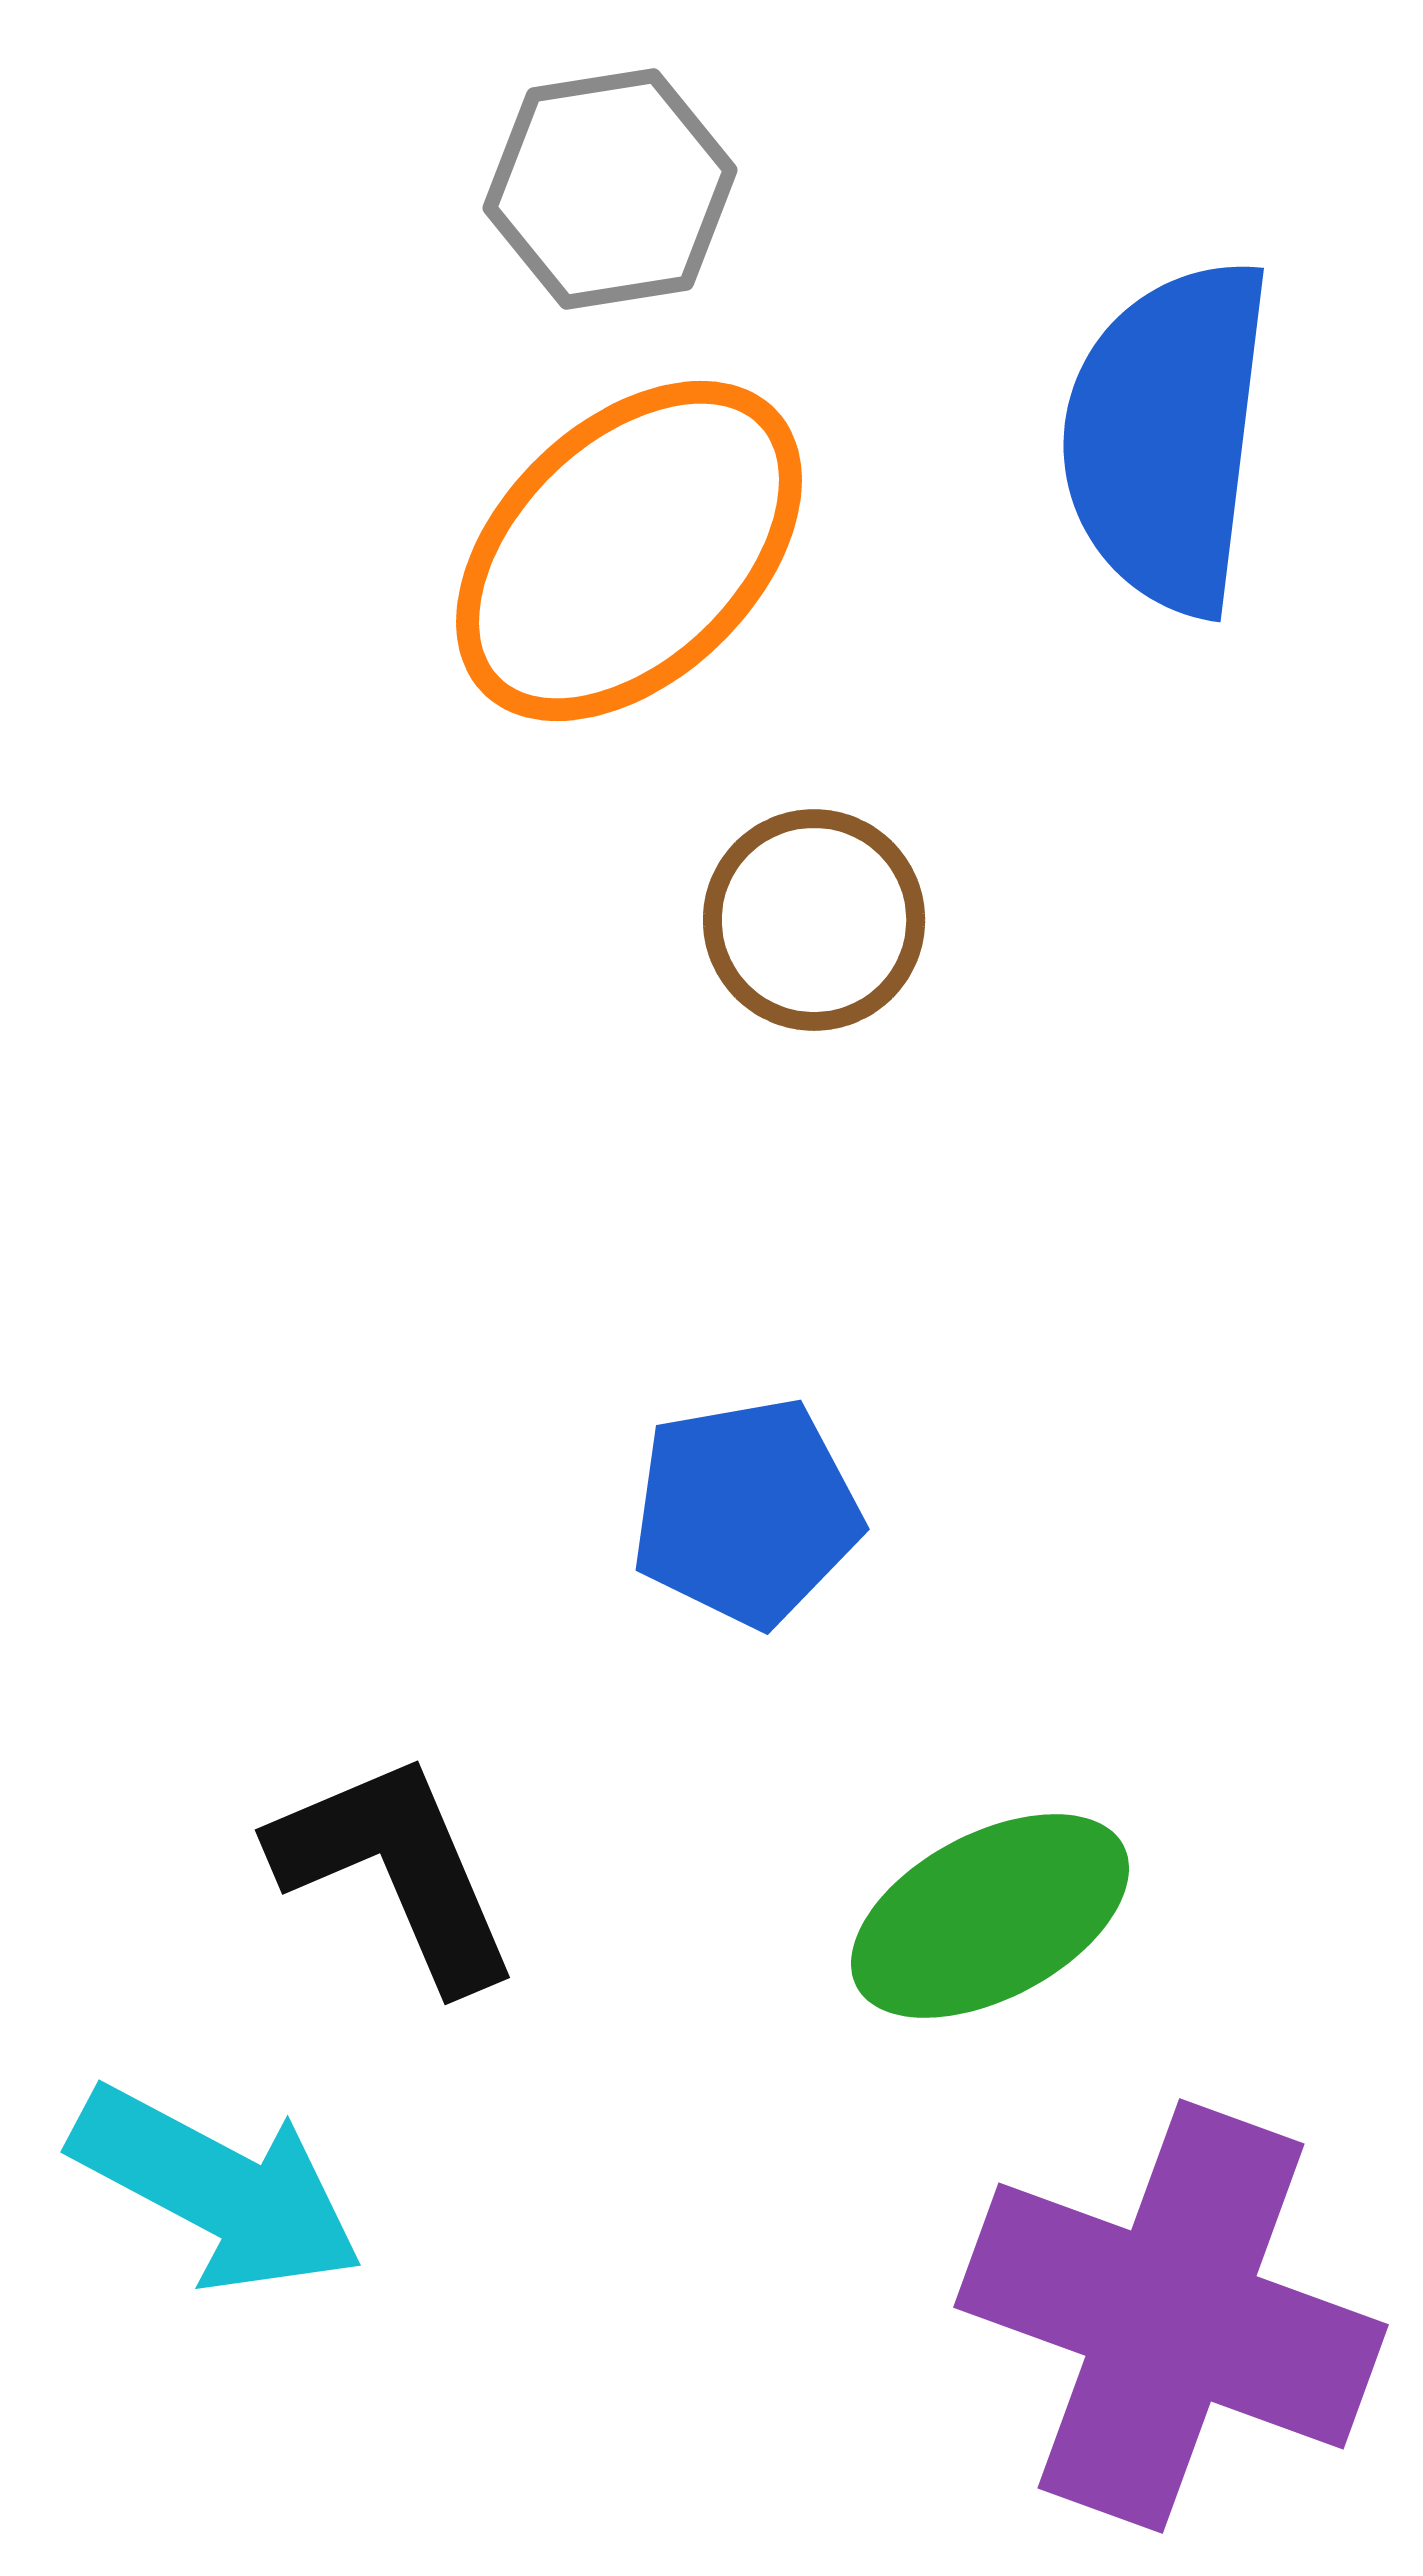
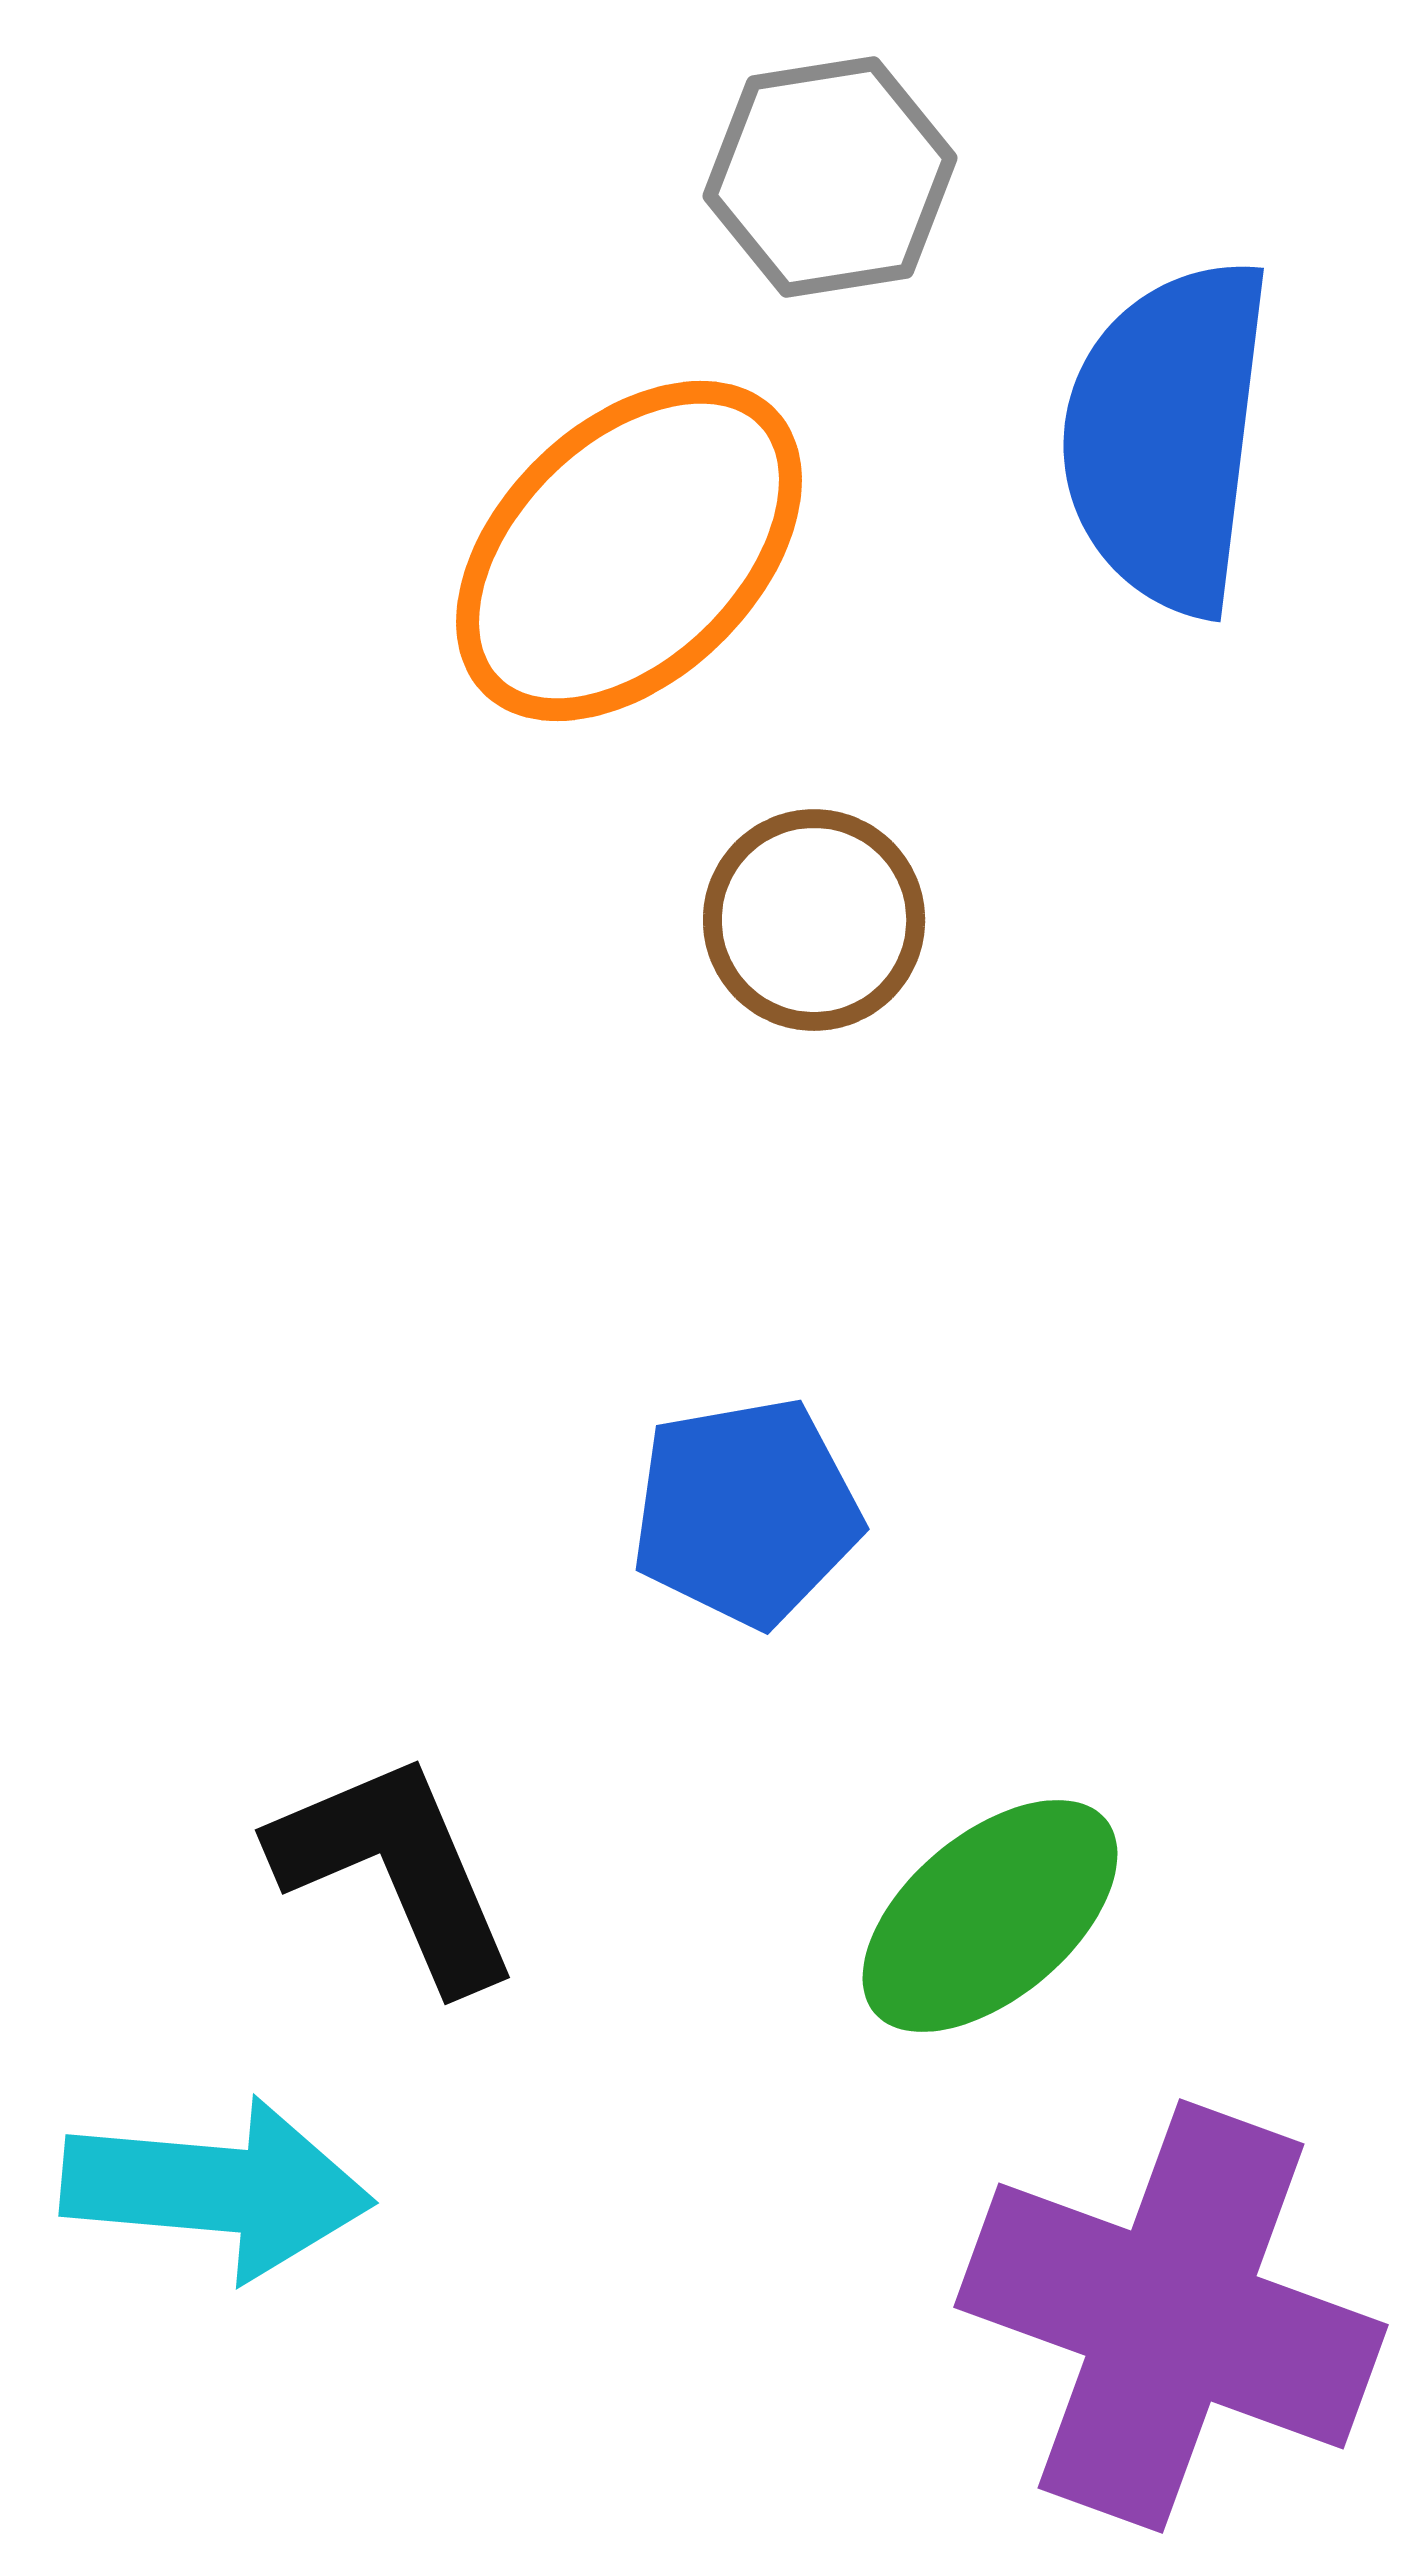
gray hexagon: moved 220 px right, 12 px up
green ellipse: rotated 12 degrees counterclockwise
cyan arrow: rotated 23 degrees counterclockwise
